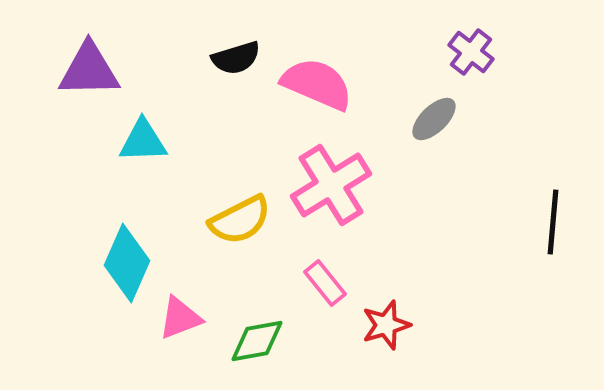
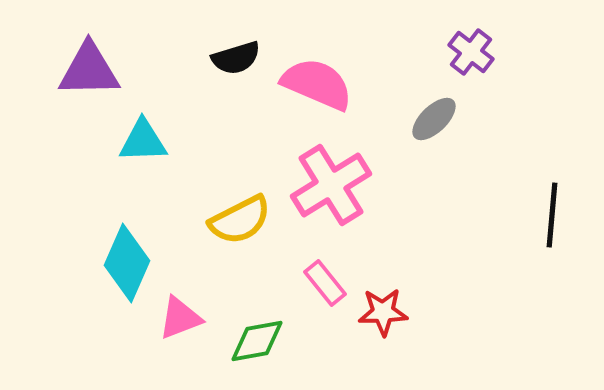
black line: moved 1 px left, 7 px up
red star: moved 3 px left, 13 px up; rotated 15 degrees clockwise
